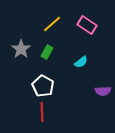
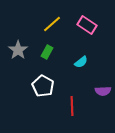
gray star: moved 3 px left, 1 px down
red line: moved 30 px right, 6 px up
